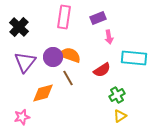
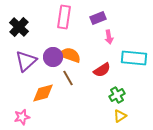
purple triangle: moved 1 px right, 1 px up; rotated 10 degrees clockwise
